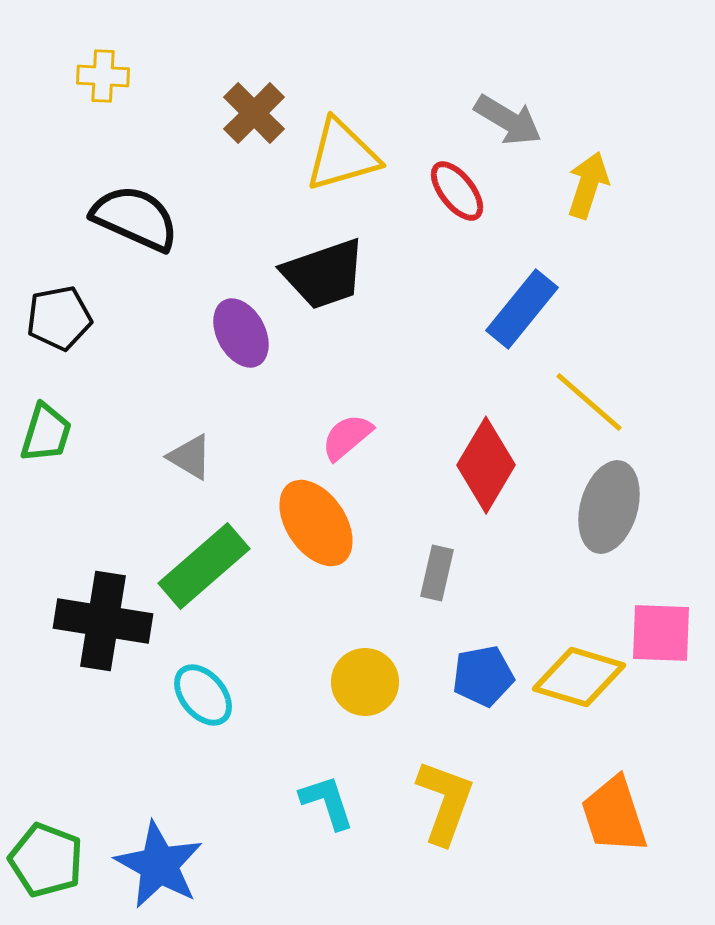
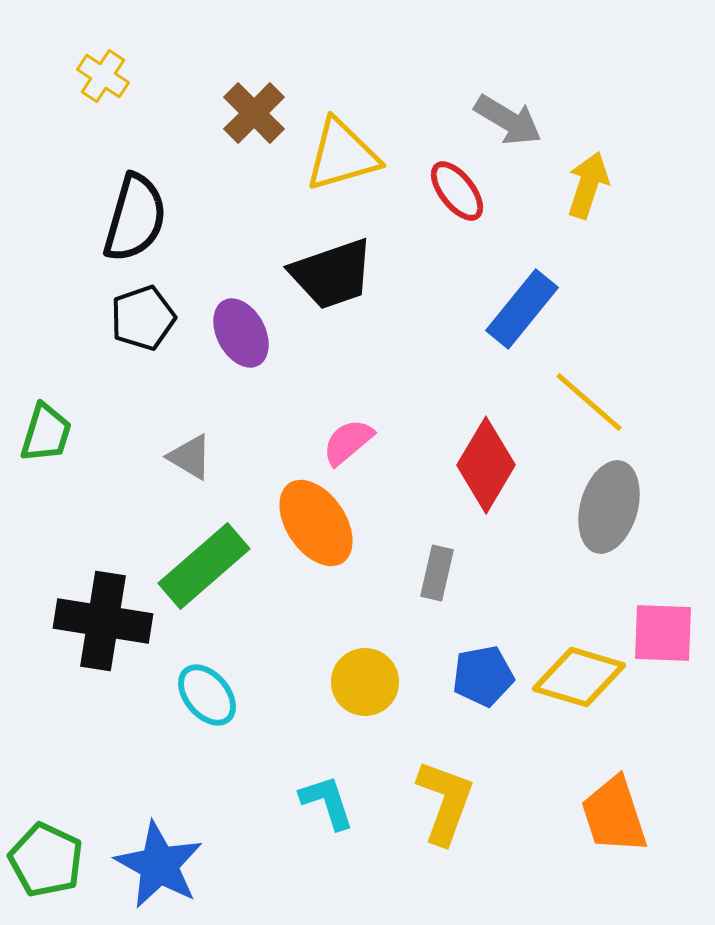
yellow cross: rotated 30 degrees clockwise
black semicircle: rotated 82 degrees clockwise
black trapezoid: moved 8 px right
black pentagon: moved 84 px right; rotated 8 degrees counterclockwise
pink semicircle: moved 1 px right, 5 px down
pink square: moved 2 px right
cyan ellipse: moved 4 px right
green pentagon: rotated 4 degrees clockwise
